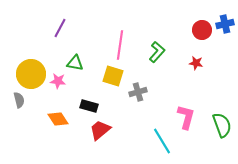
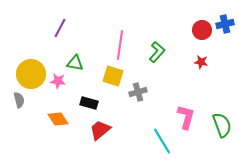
red star: moved 5 px right, 1 px up
black rectangle: moved 3 px up
